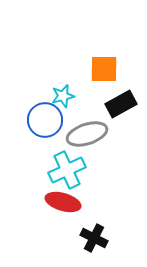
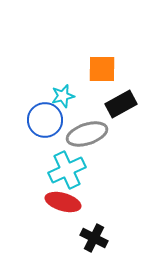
orange square: moved 2 px left
